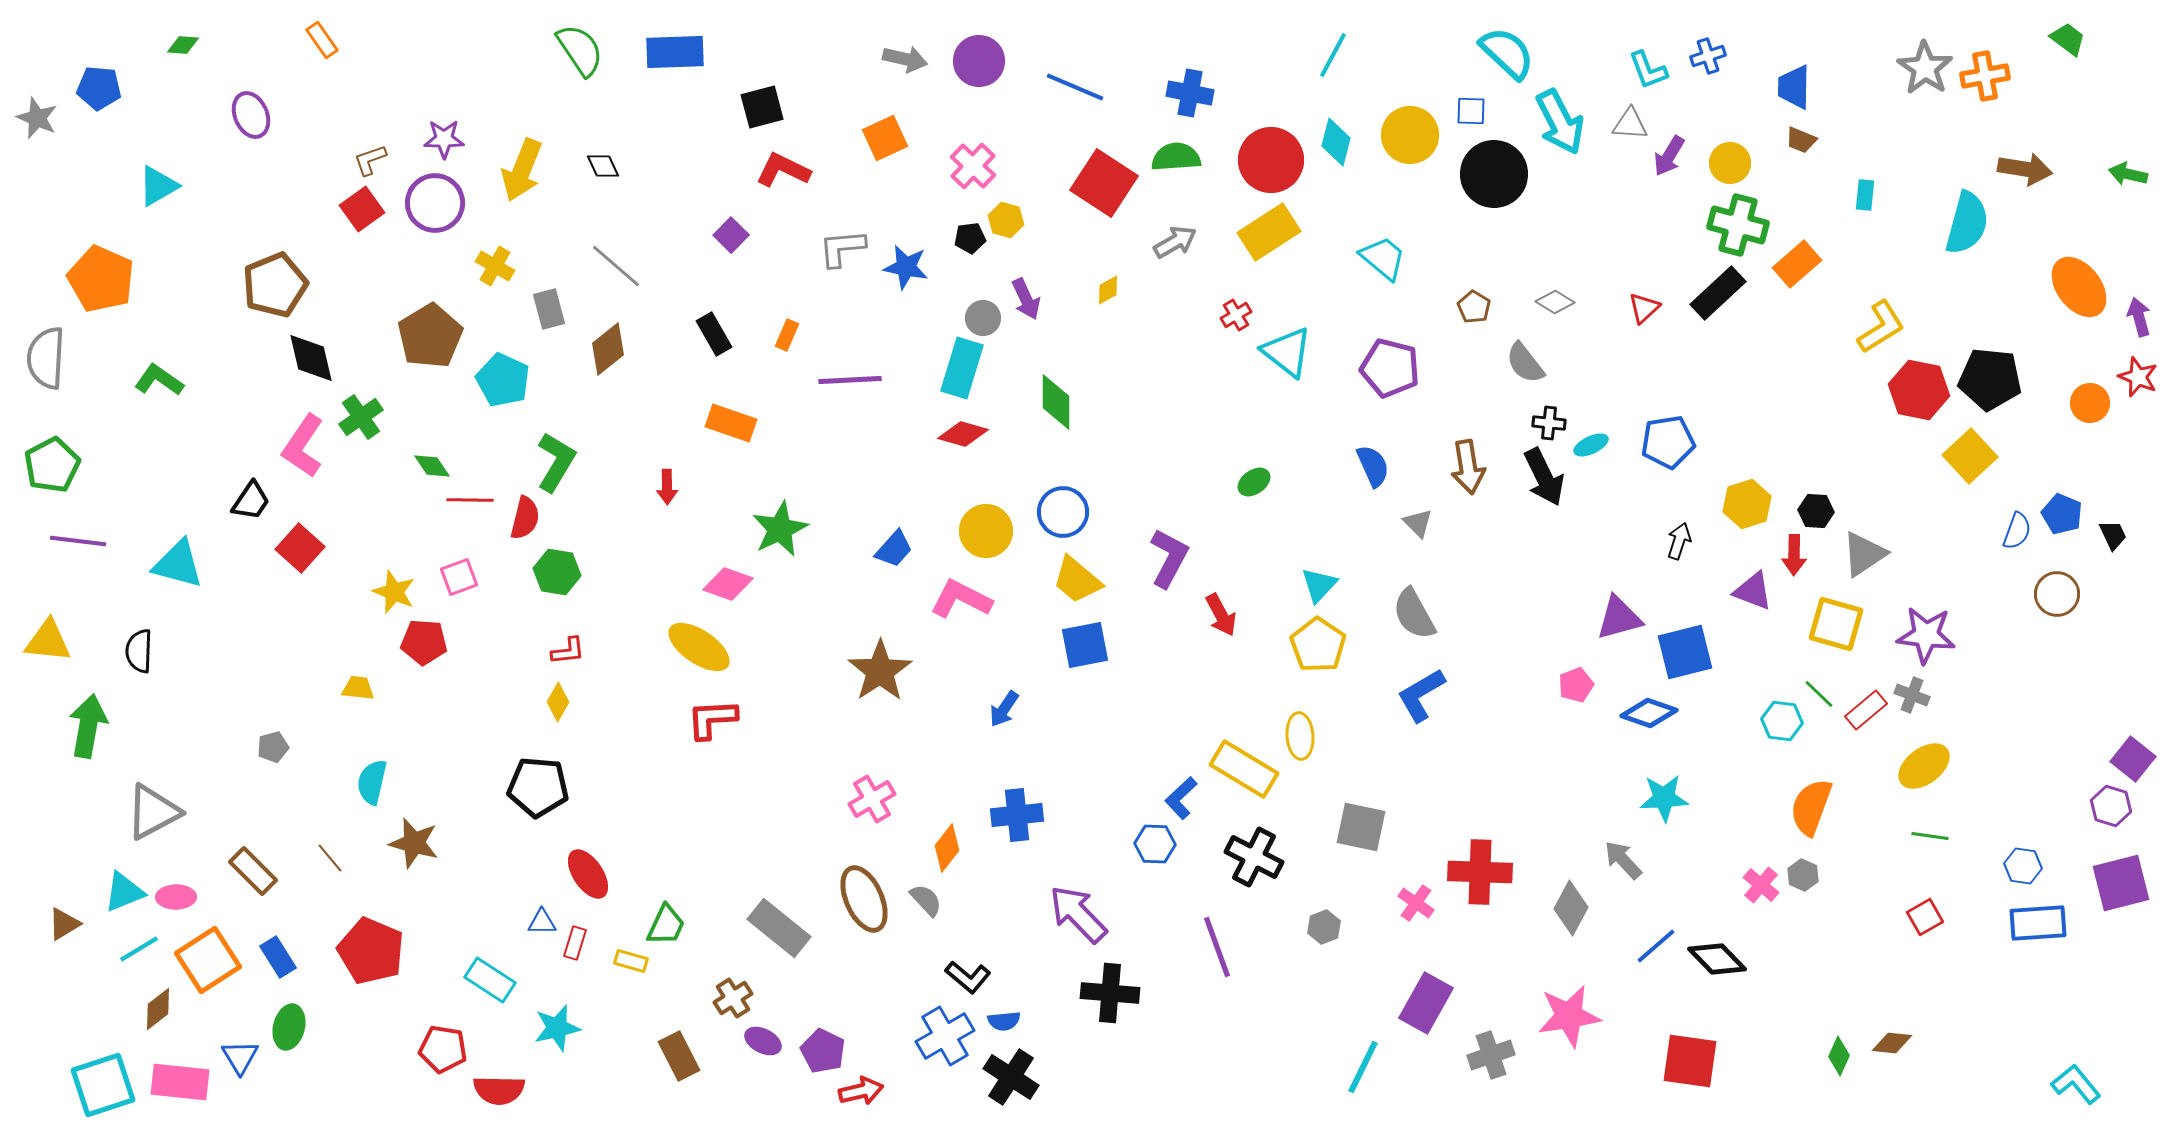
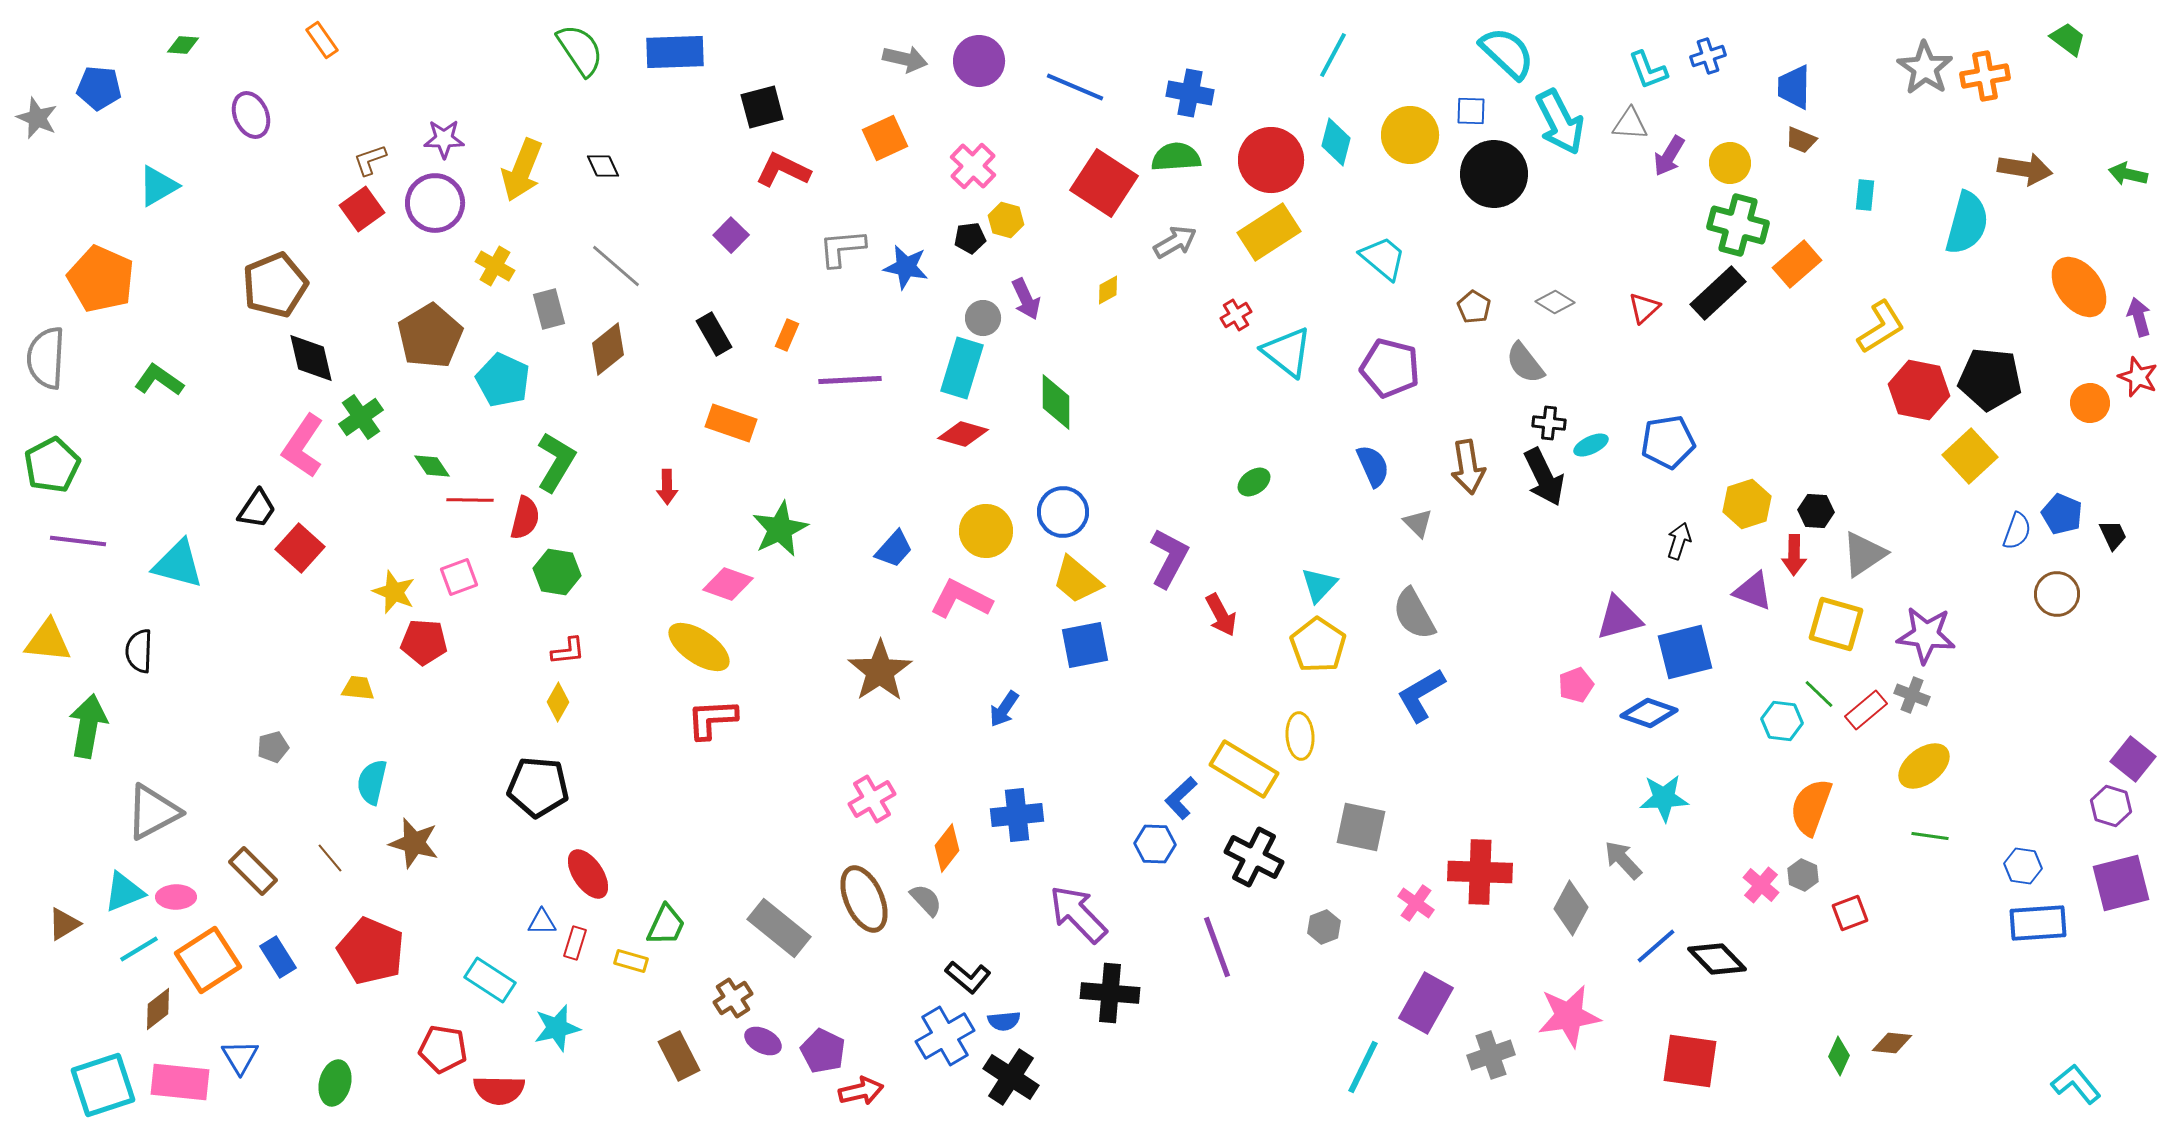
black trapezoid at (251, 501): moved 6 px right, 8 px down
red square at (1925, 917): moved 75 px left, 4 px up; rotated 9 degrees clockwise
green ellipse at (289, 1027): moved 46 px right, 56 px down
